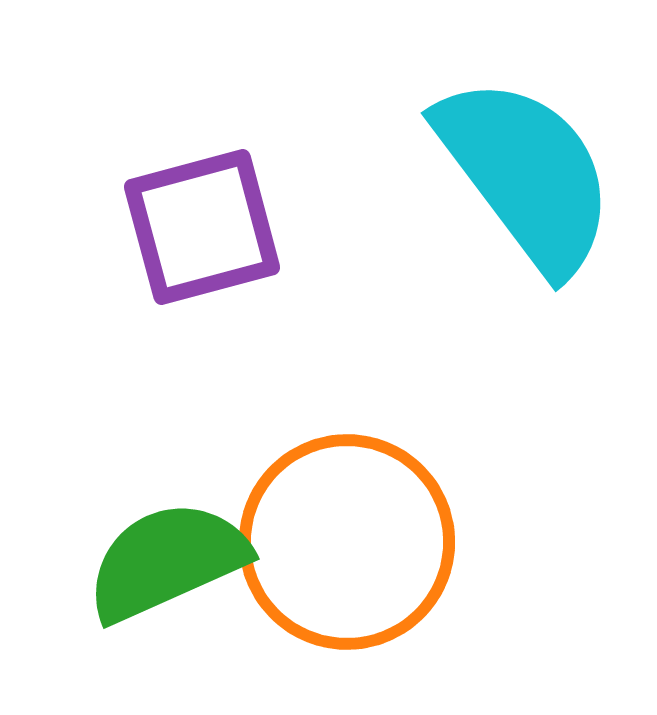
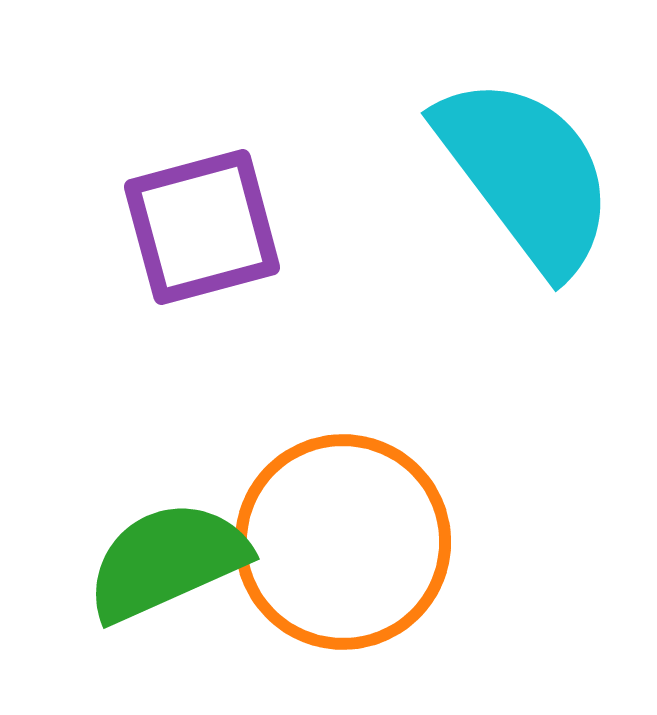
orange circle: moved 4 px left
